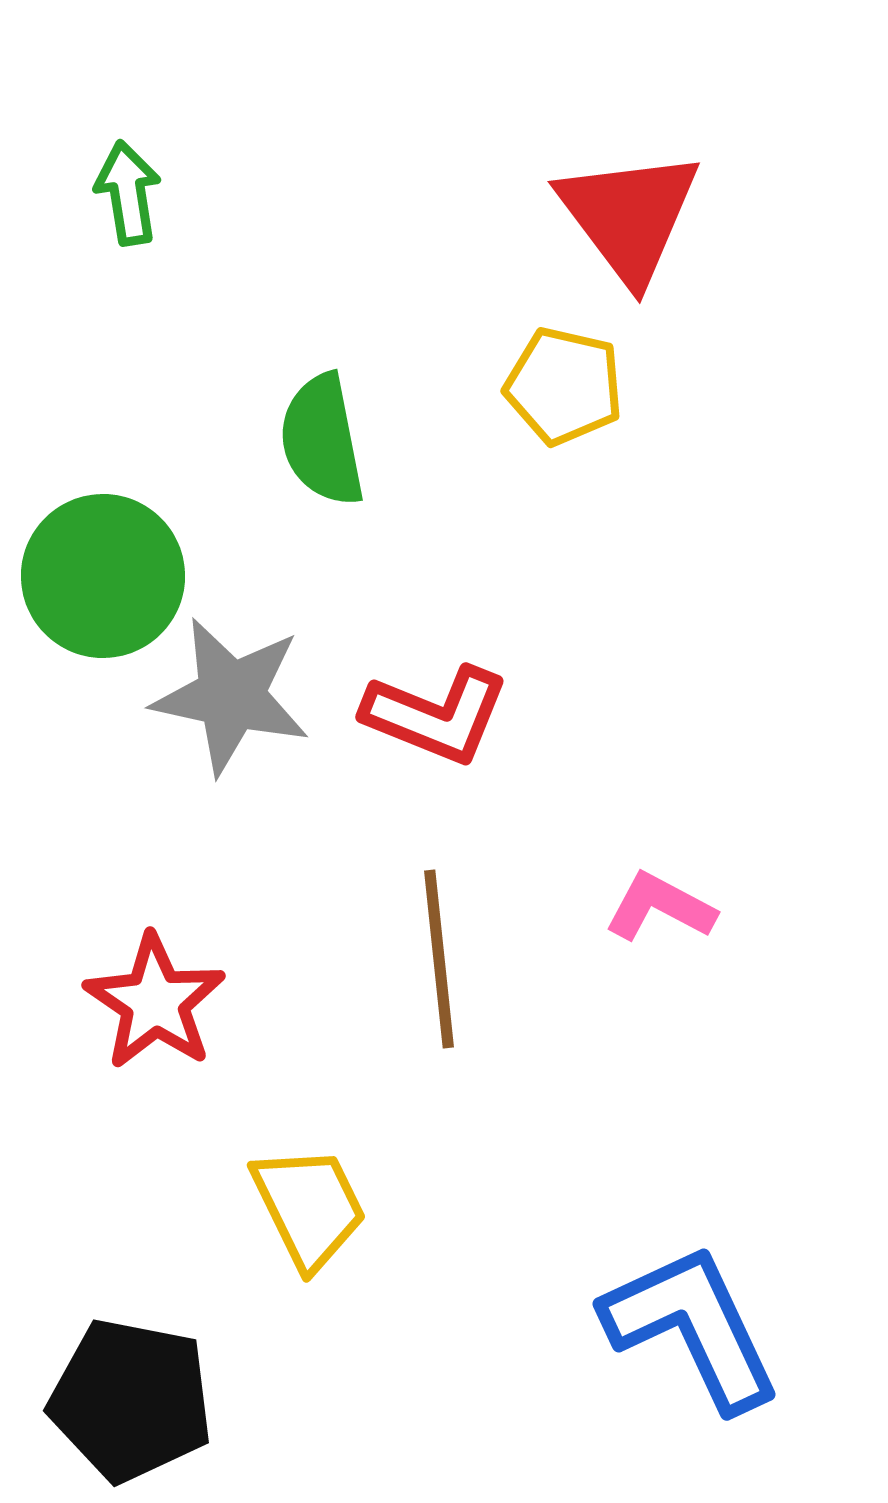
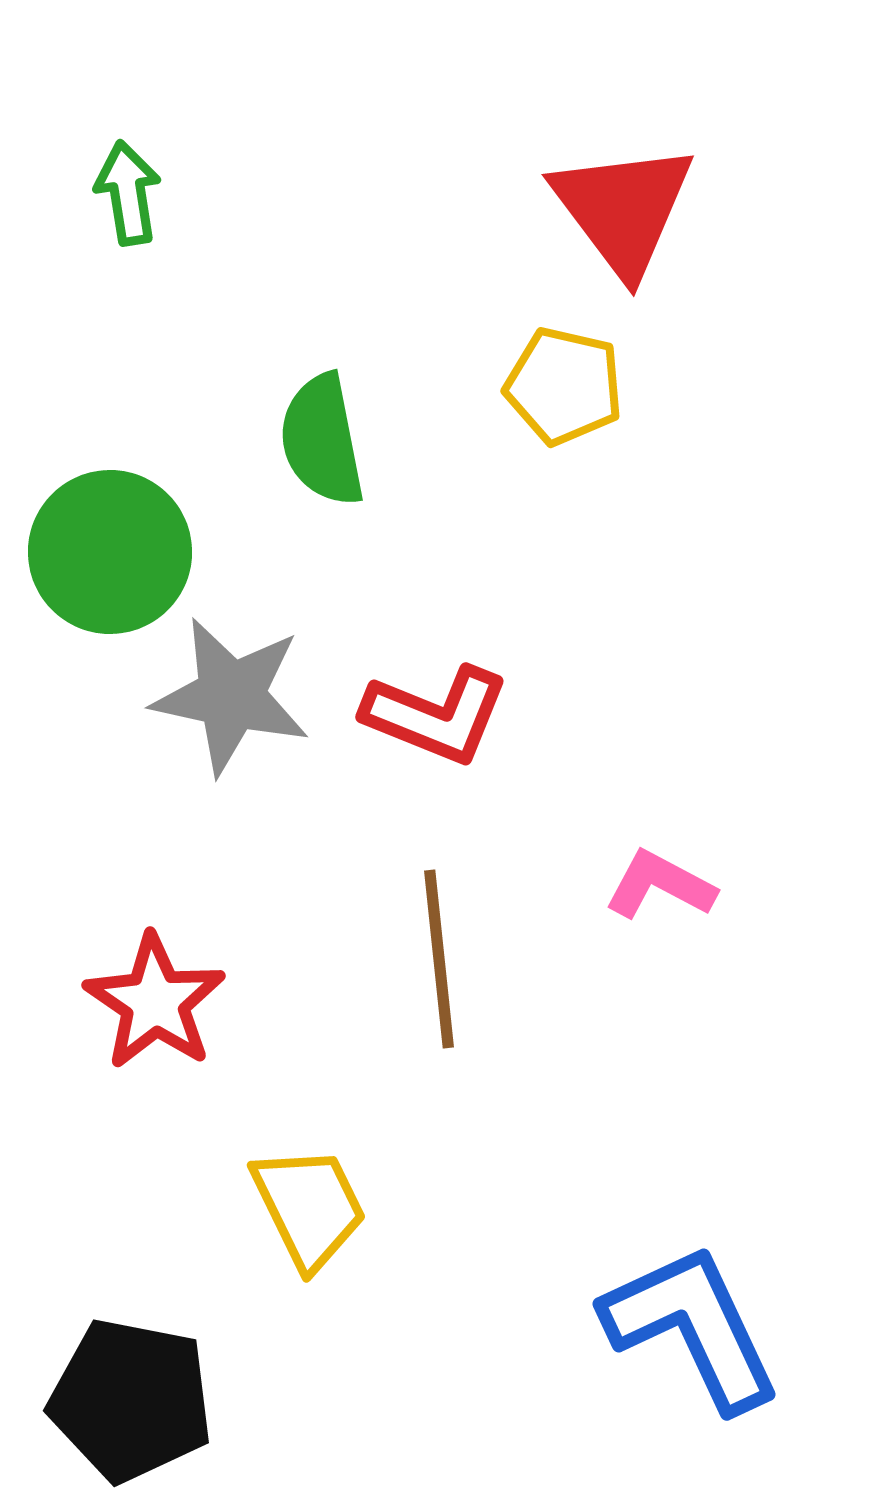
red triangle: moved 6 px left, 7 px up
green circle: moved 7 px right, 24 px up
pink L-shape: moved 22 px up
